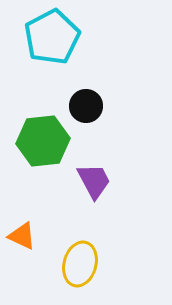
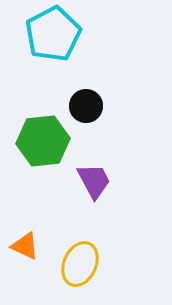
cyan pentagon: moved 1 px right, 3 px up
orange triangle: moved 3 px right, 10 px down
yellow ellipse: rotated 9 degrees clockwise
